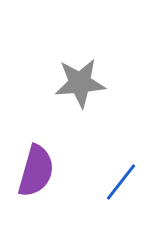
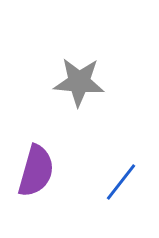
gray star: moved 1 px left, 1 px up; rotated 9 degrees clockwise
